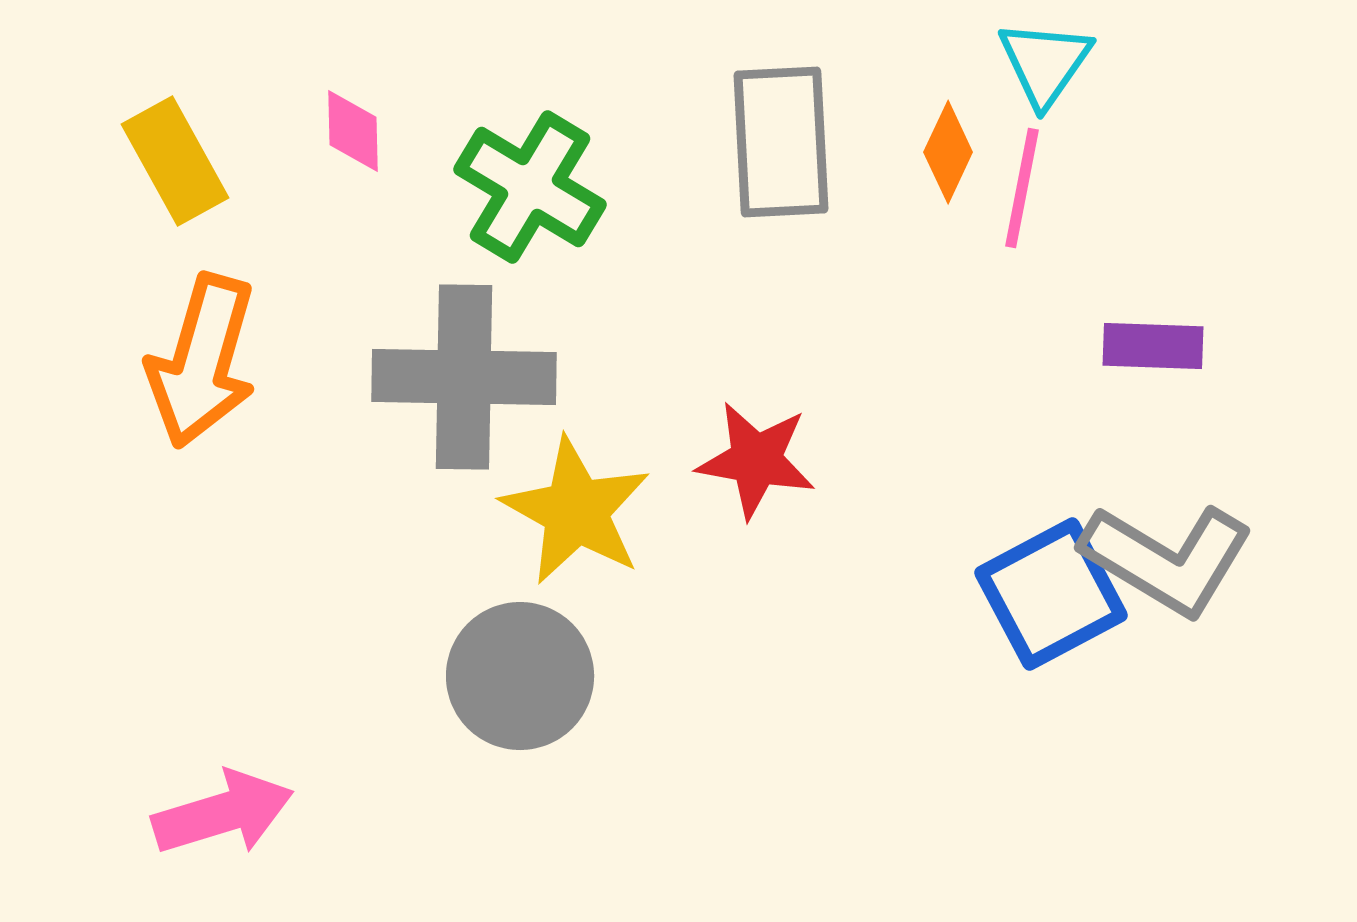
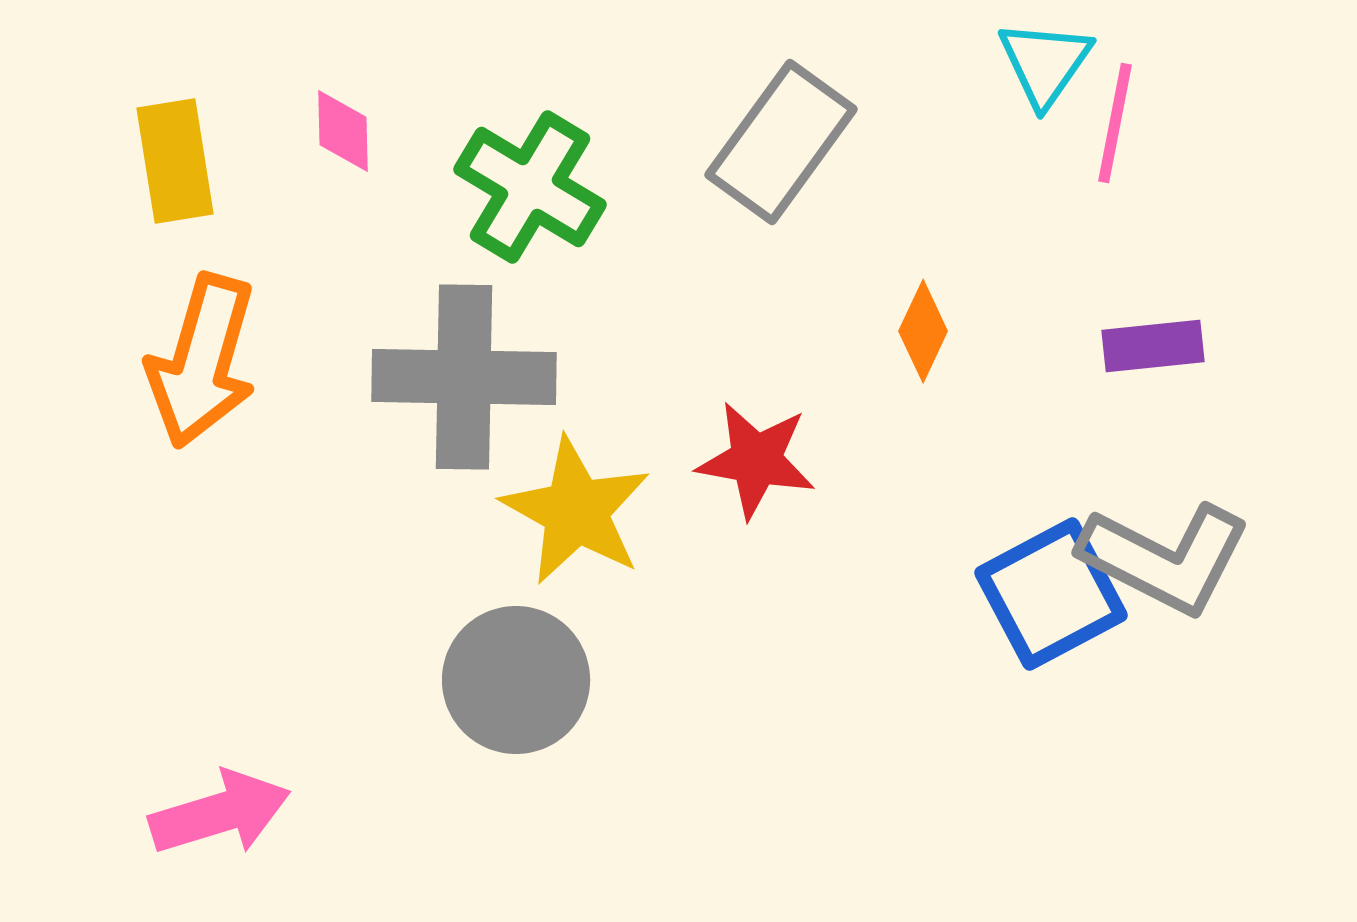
pink diamond: moved 10 px left
gray rectangle: rotated 39 degrees clockwise
orange diamond: moved 25 px left, 179 px down
yellow rectangle: rotated 20 degrees clockwise
pink line: moved 93 px right, 65 px up
purple rectangle: rotated 8 degrees counterclockwise
gray L-shape: moved 2 px left, 1 px up; rotated 4 degrees counterclockwise
gray circle: moved 4 px left, 4 px down
pink arrow: moved 3 px left
